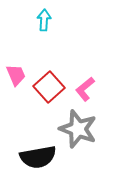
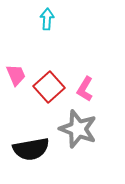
cyan arrow: moved 3 px right, 1 px up
pink L-shape: rotated 20 degrees counterclockwise
black semicircle: moved 7 px left, 8 px up
